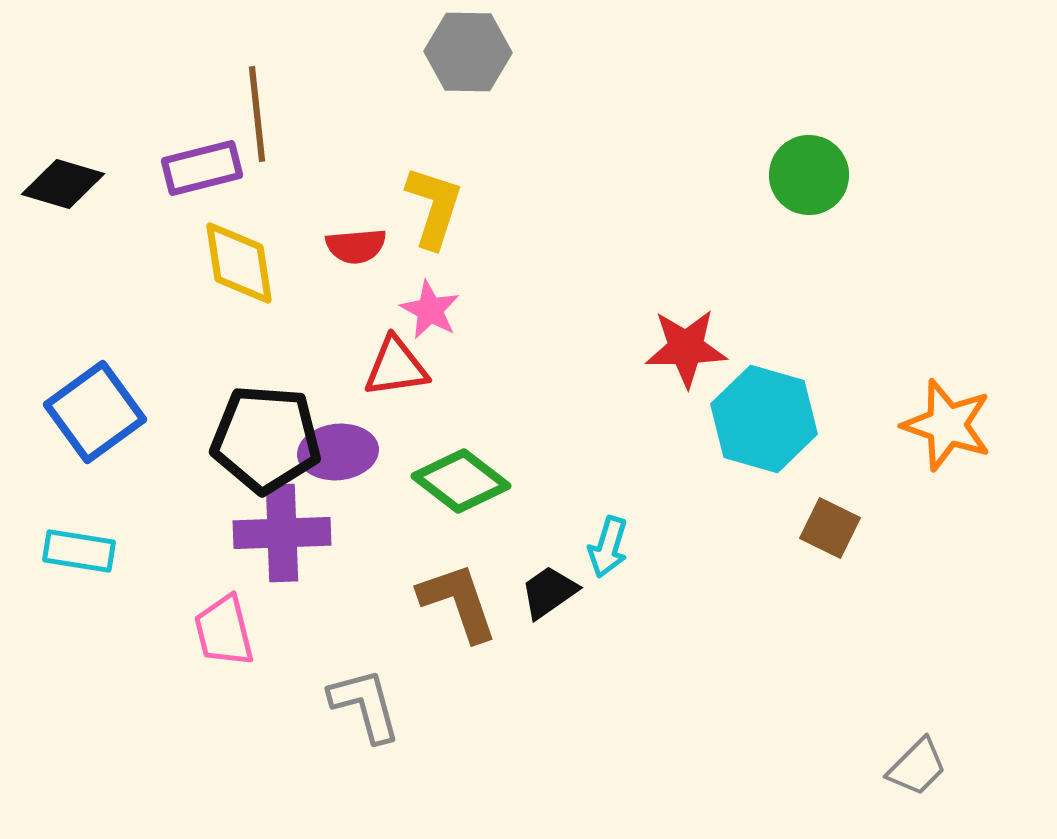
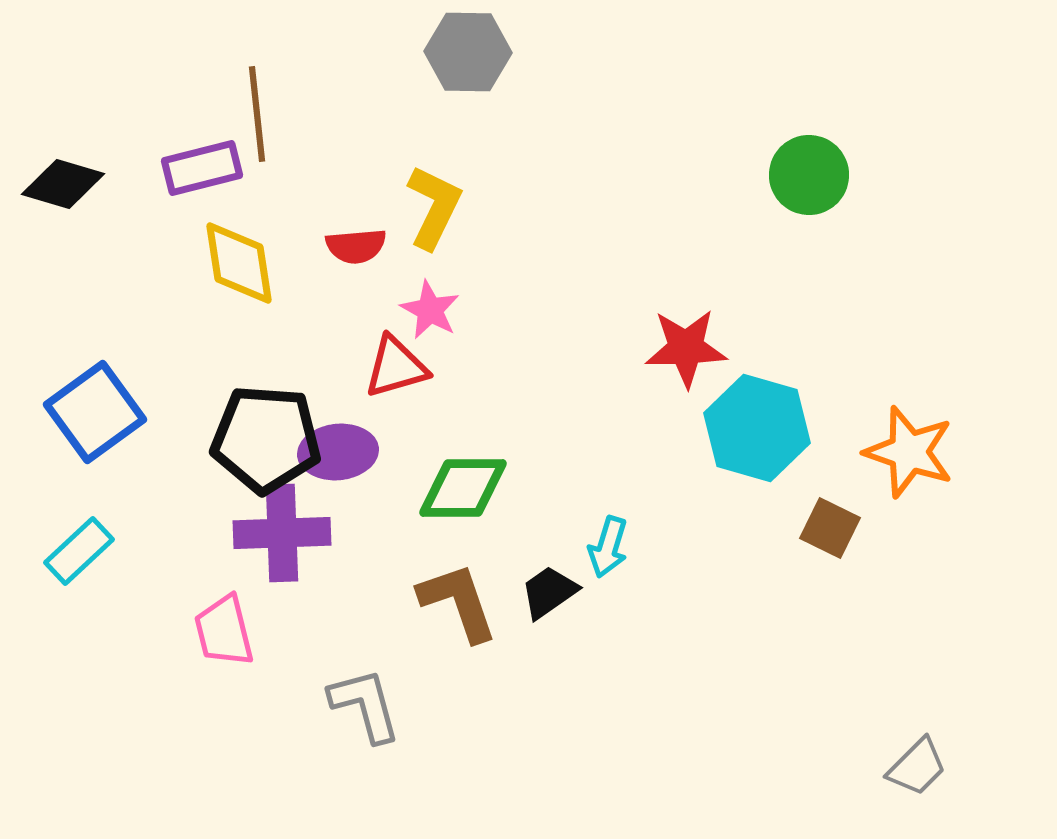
yellow L-shape: rotated 8 degrees clockwise
red triangle: rotated 8 degrees counterclockwise
cyan hexagon: moved 7 px left, 9 px down
orange star: moved 38 px left, 27 px down
green diamond: moved 2 px right, 7 px down; rotated 38 degrees counterclockwise
cyan rectangle: rotated 52 degrees counterclockwise
